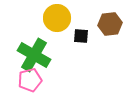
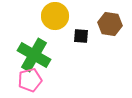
yellow circle: moved 2 px left, 2 px up
brown hexagon: rotated 15 degrees clockwise
